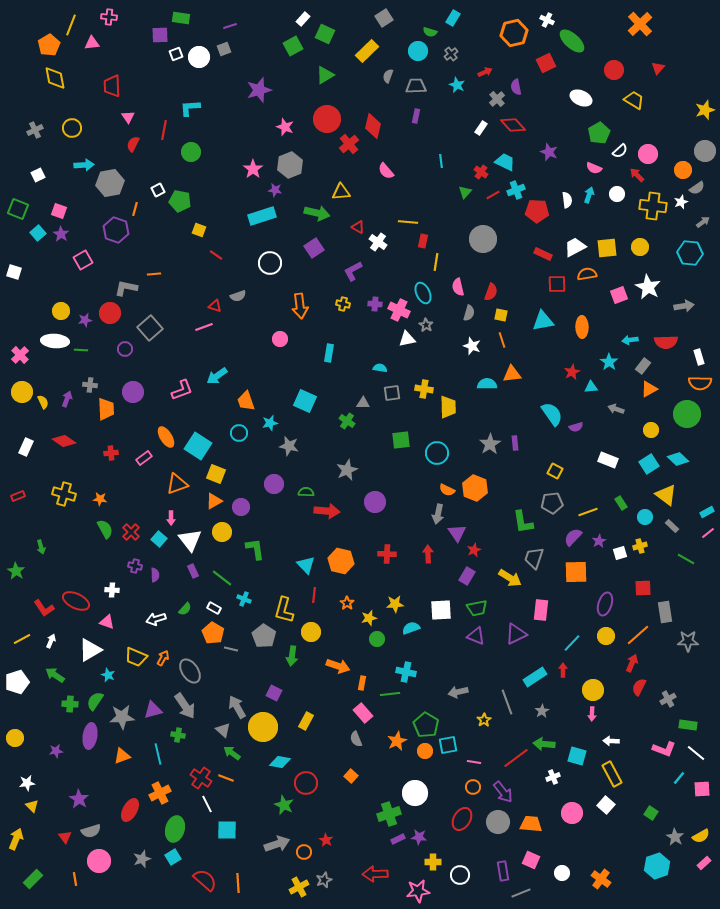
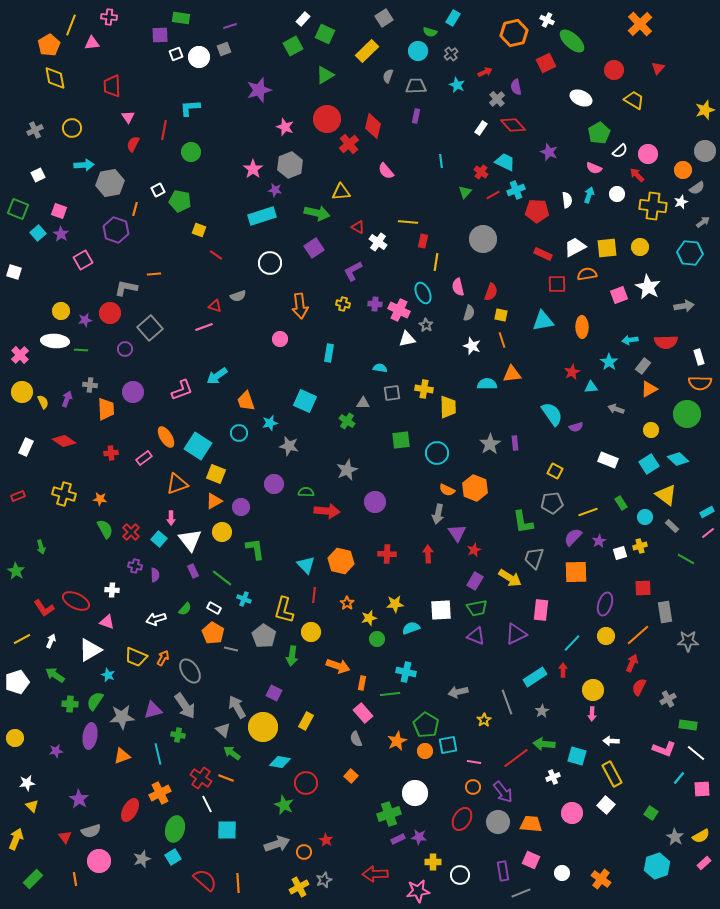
purple rectangle at (467, 576): moved 8 px right, 5 px down
